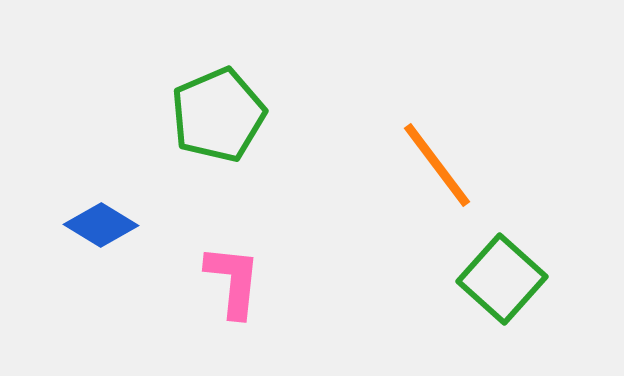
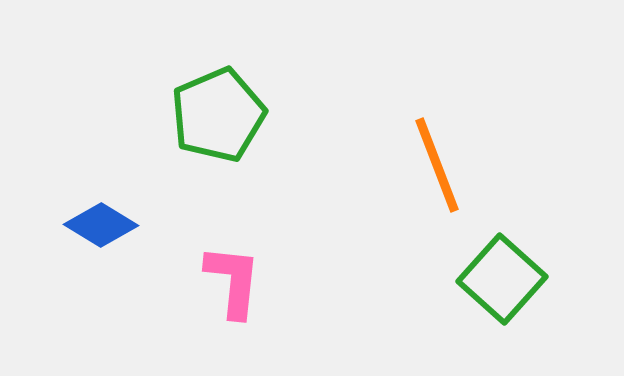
orange line: rotated 16 degrees clockwise
